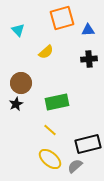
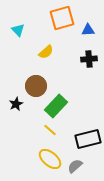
brown circle: moved 15 px right, 3 px down
green rectangle: moved 1 px left, 4 px down; rotated 35 degrees counterclockwise
black rectangle: moved 5 px up
